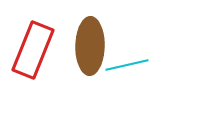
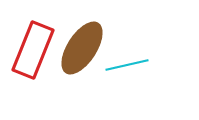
brown ellipse: moved 8 px left, 2 px down; rotated 32 degrees clockwise
